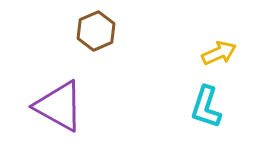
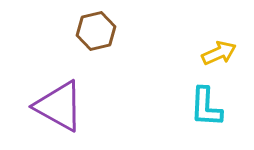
brown hexagon: rotated 9 degrees clockwise
cyan L-shape: rotated 15 degrees counterclockwise
